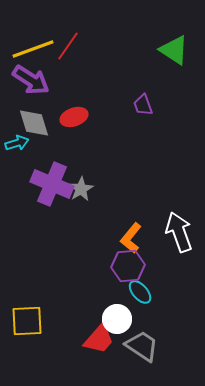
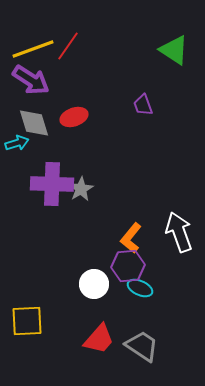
purple cross: rotated 21 degrees counterclockwise
cyan ellipse: moved 4 px up; rotated 25 degrees counterclockwise
white circle: moved 23 px left, 35 px up
